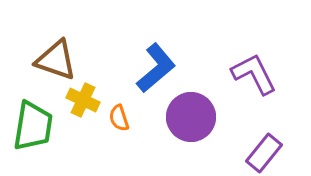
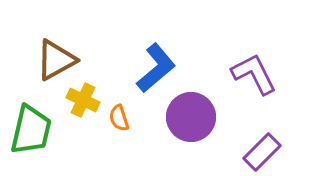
brown triangle: rotated 48 degrees counterclockwise
green trapezoid: moved 2 px left, 4 px down; rotated 4 degrees clockwise
purple rectangle: moved 2 px left, 1 px up; rotated 6 degrees clockwise
